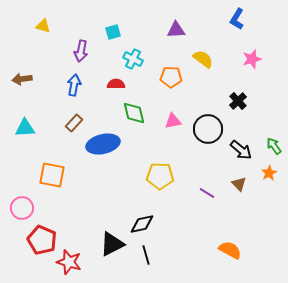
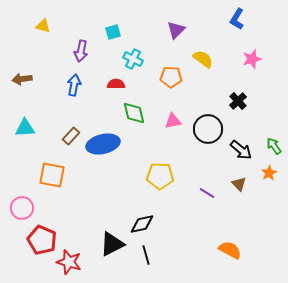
purple triangle: rotated 42 degrees counterclockwise
brown rectangle: moved 3 px left, 13 px down
